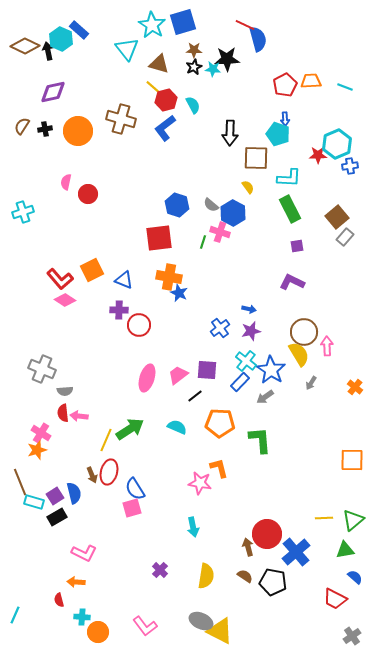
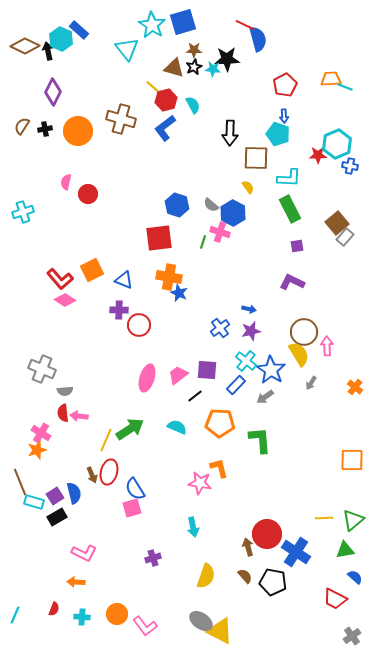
brown triangle at (159, 64): moved 15 px right, 4 px down
orange trapezoid at (311, 81): moved 20 px right, 2 px up
purple diamond at (53, 92): rotated 52 degrees counterclockwise
blue arrow at (285, 119): moved 1 px left, 3 px up
blue cross at (350, 166): rotated 21 degrees clockwise
brown square at (337, 217): moved 6 px down
blue rectangle at (240, 382): moved 4 px left, 3 px down
blue cross at (296, 552): rotated 16 degrees counterclockwise
purple cross at (160, 570): moved 7 px left, 12 px up; rotated 28 degrees clockwise
yellow semicircle at (206, 576): rotated 10 degrees clockwise
brown semicircle at (245, 576): rotated 14 degrees clockwise
red semicircle at (59, 600): moved 5 px left, 9 px down; rotated 144 degrees counterclockwise
gray ellipse at (201, 621): rotated 10 degrees clockwise
orange circle at (98, 632): moved 19 px right, 18 px up
